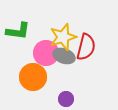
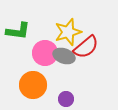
yellow star: moved 5 px right, 5 px up
red semicircle: rotated 36 degrees clockwise
pink circle: moved 1 px left
orange circle: moved 8 px down
